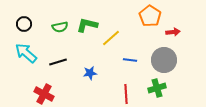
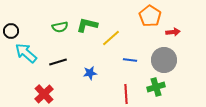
black circle: moved 13 px left, 7 px down
green cross: moved 1 px left, 1 px up
red cross: rotated 18 degrees clockwise
